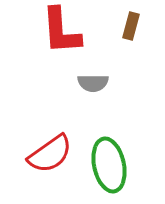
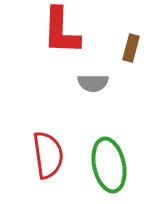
brown rectangle: moved 22 px down
red L-shape: rotated 6 degrees clockwise
red semicircle: moved 2 px left, 1 px down; rotated 63 degrees counterclockwise
